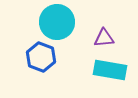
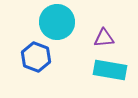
blue hexagon: moved 5 px left
